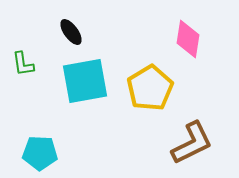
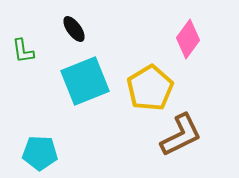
black ellipse: moved 3 px right, 3 px up
pink diamond: rotated 27 degrees clockwise
green L-shape: moved 13 px up
cyan square: rotated 12 degrees counterclockwise
brown L-shape: moved 11 px left, 8 px up
